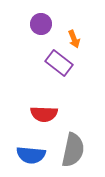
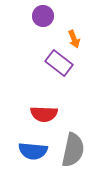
purple circle: moved 2 px right, 8 px up
blue semicircle: moved 2 px right, 4 px up
